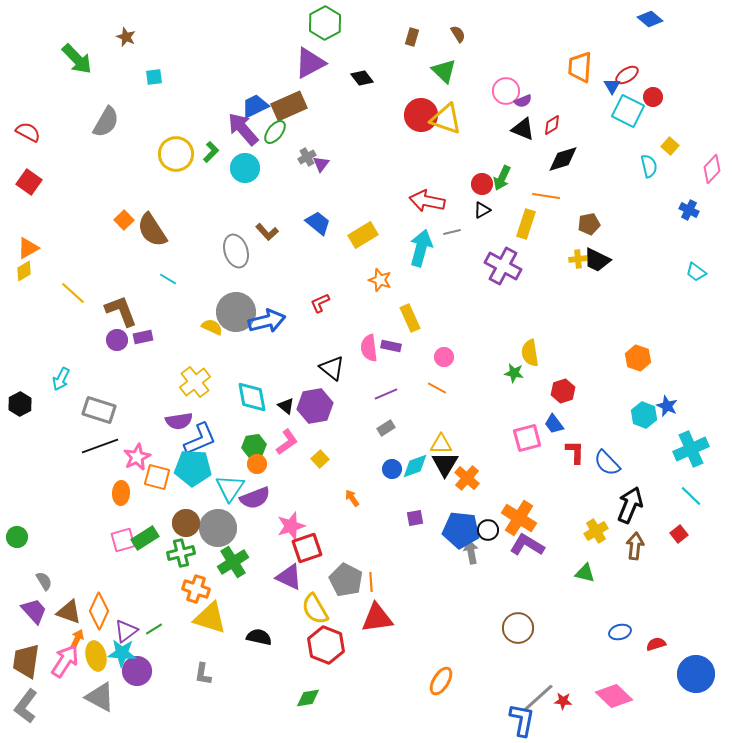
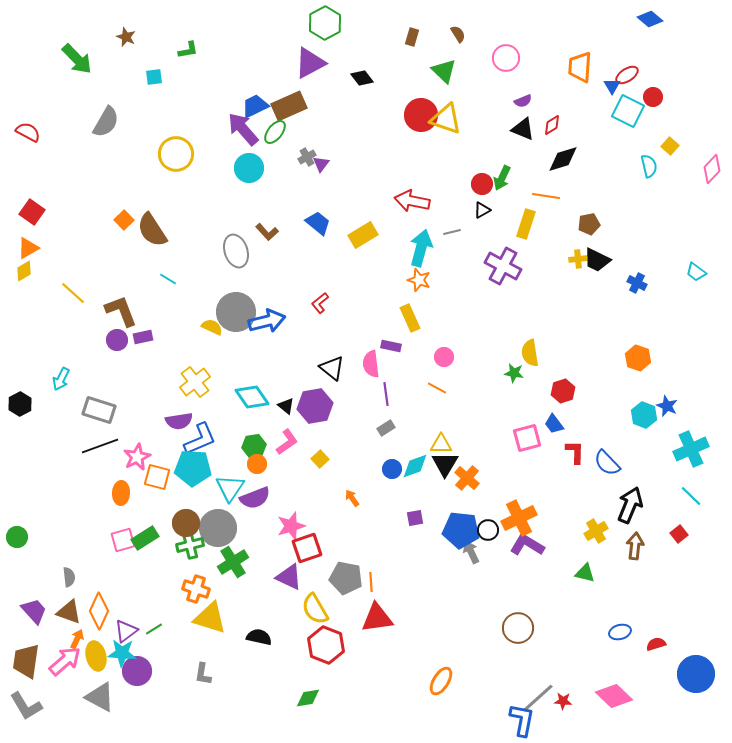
pink circle at (506, 91): moved 33 px up
green L-shape at (211, 152): moved 23 px left, 102 px up; rotated 35 degrees clockwise
cyan circle at (245, 168): moved 4 px right
red square at (29, 182): moved 3 px right, 30 px down
red arrow at (427, 201): moved 15 px left
blue cross at (689, 210): moved 52 px left, 73 px down
orange star at (380, 280): moved 39 px right
red L-shape at (320, 303): rotated 15 degrees counterclockwise
pink semicircle at (369, 348): moved 2 px right, 16 px down
purple line at (386, 394): rotated 75 degrees counterclockwise
cyan diamond at (252, 397): rotated 24 degrees counterclockwise
orange cross at (519, 518): rotated 32 degrees clockwise
gray arrow at (471, 552): rotated 15 degrees counterclockwise
green cross at (181, 553): moved 9 px right, 8 px up
gray pentagon at (346, 580): moved 2 px up; rotated 16 degrees counterclockwise
gray semicircle at (44, 581): moved 25 px right, 4 px up; rotated 24 degrees clockwise
pink arrow at (65, 661): rotated 16 degrees clockwise
gray L-shape at (26, 706): rotated 68 degrees counterclockwise
